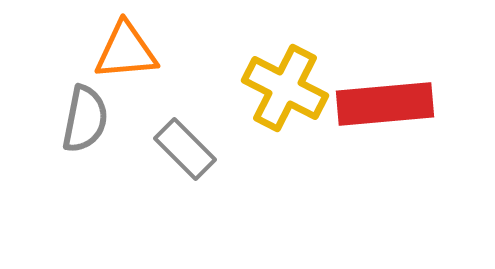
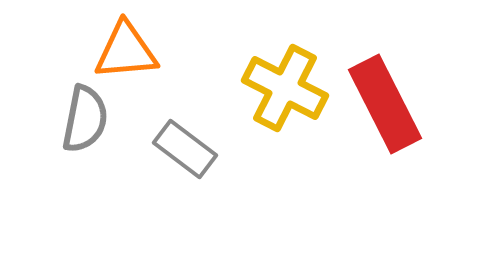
red rectangle: rotated 68 degrees clockwise
gray rectangle: rotated 8 degrees counterclockwise
